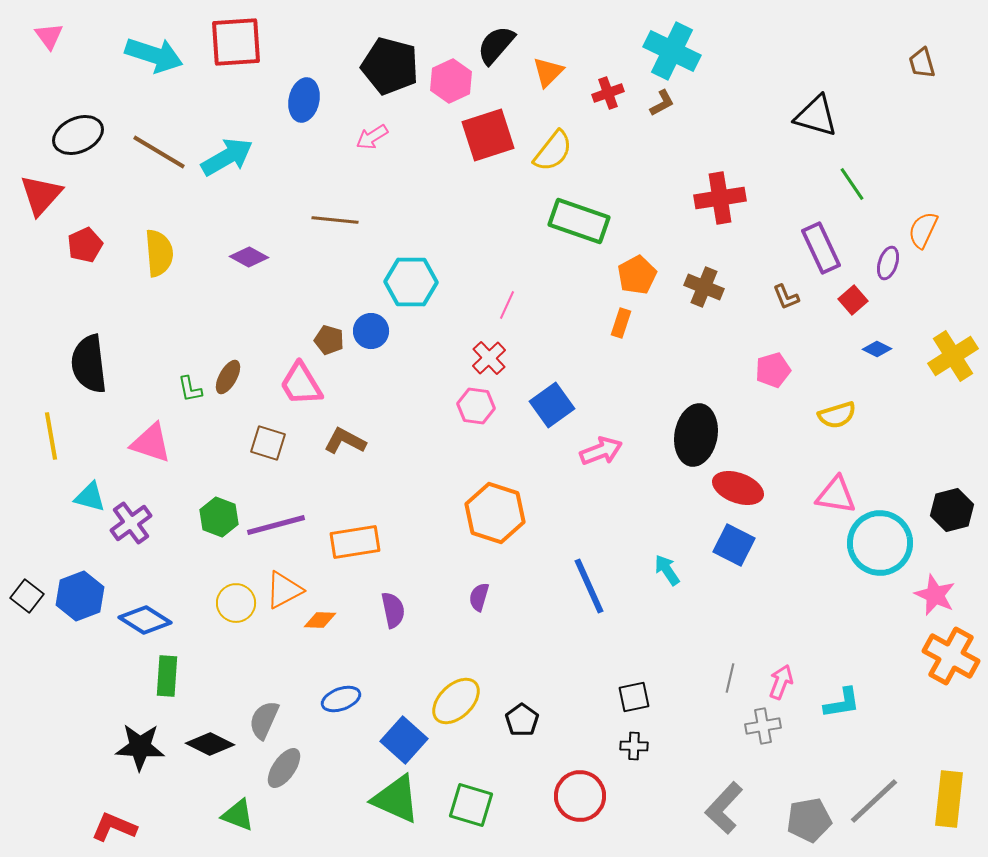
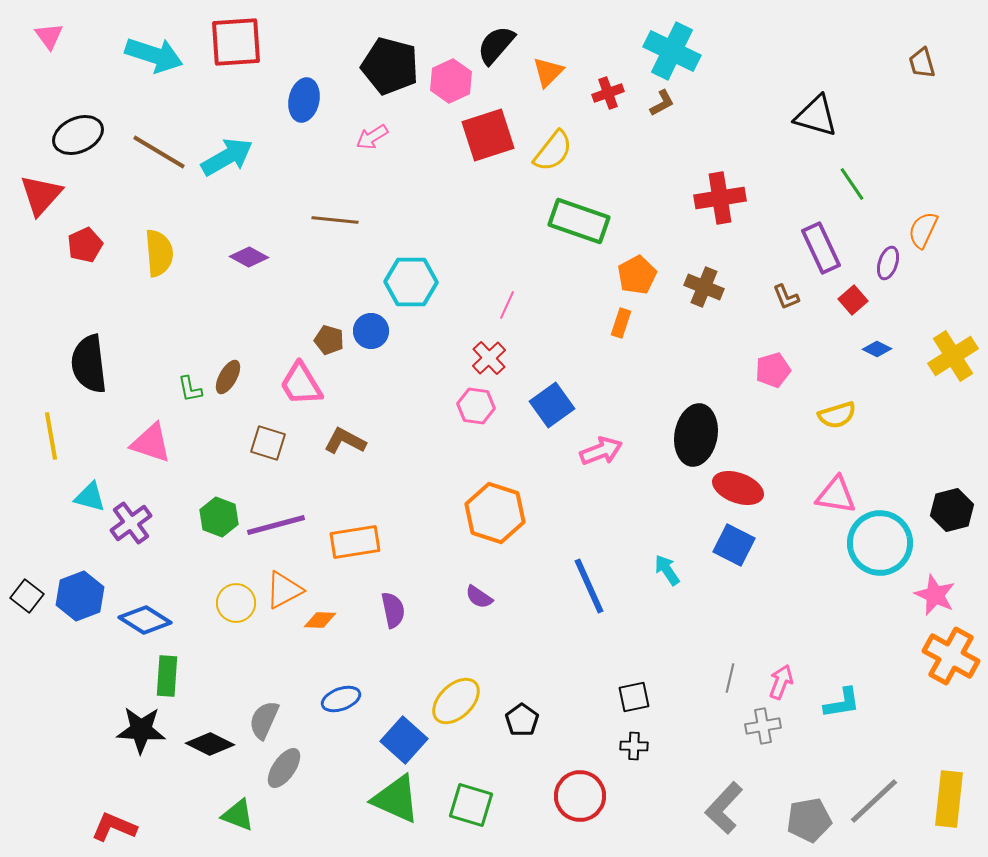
purple semicircle at (479, 597): rotated 72 degrees counterclockwise
black star at (140, 747): moved 1 px right, 17 px up
